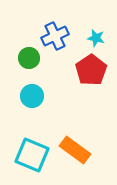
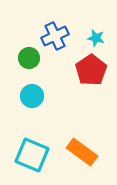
orange rectangle: moved 7 px right, 2 px down
